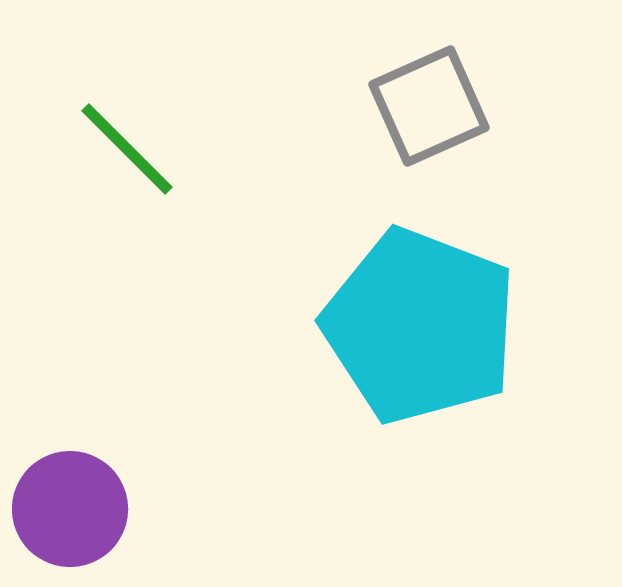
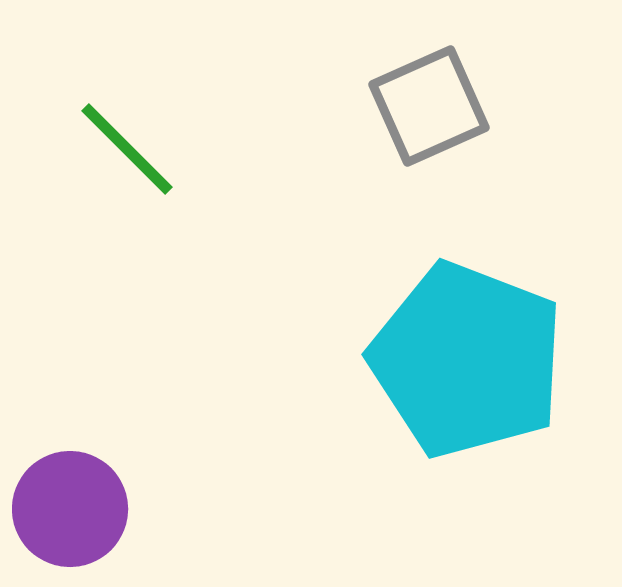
cyan pentagon: moved 47 px right, 34 px down
